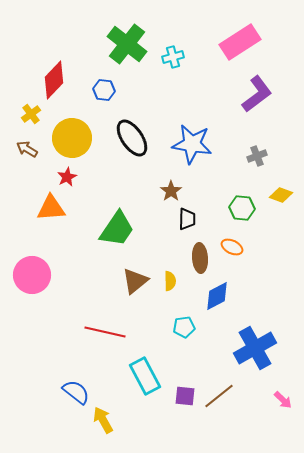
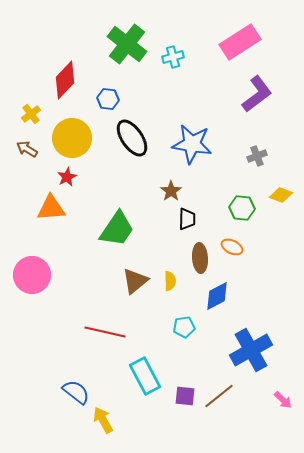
red diamond: moved 11 px right
blue hexagon: moved 4 px right, 9 px down
blue cross: moved 4 px left, 2 px down
